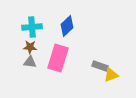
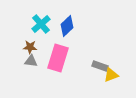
cyan cross: moved 9 px right, 3 px up; rotated 36 degrees counterclockwise
gray triangle: moved 1 px right, 1 px up
